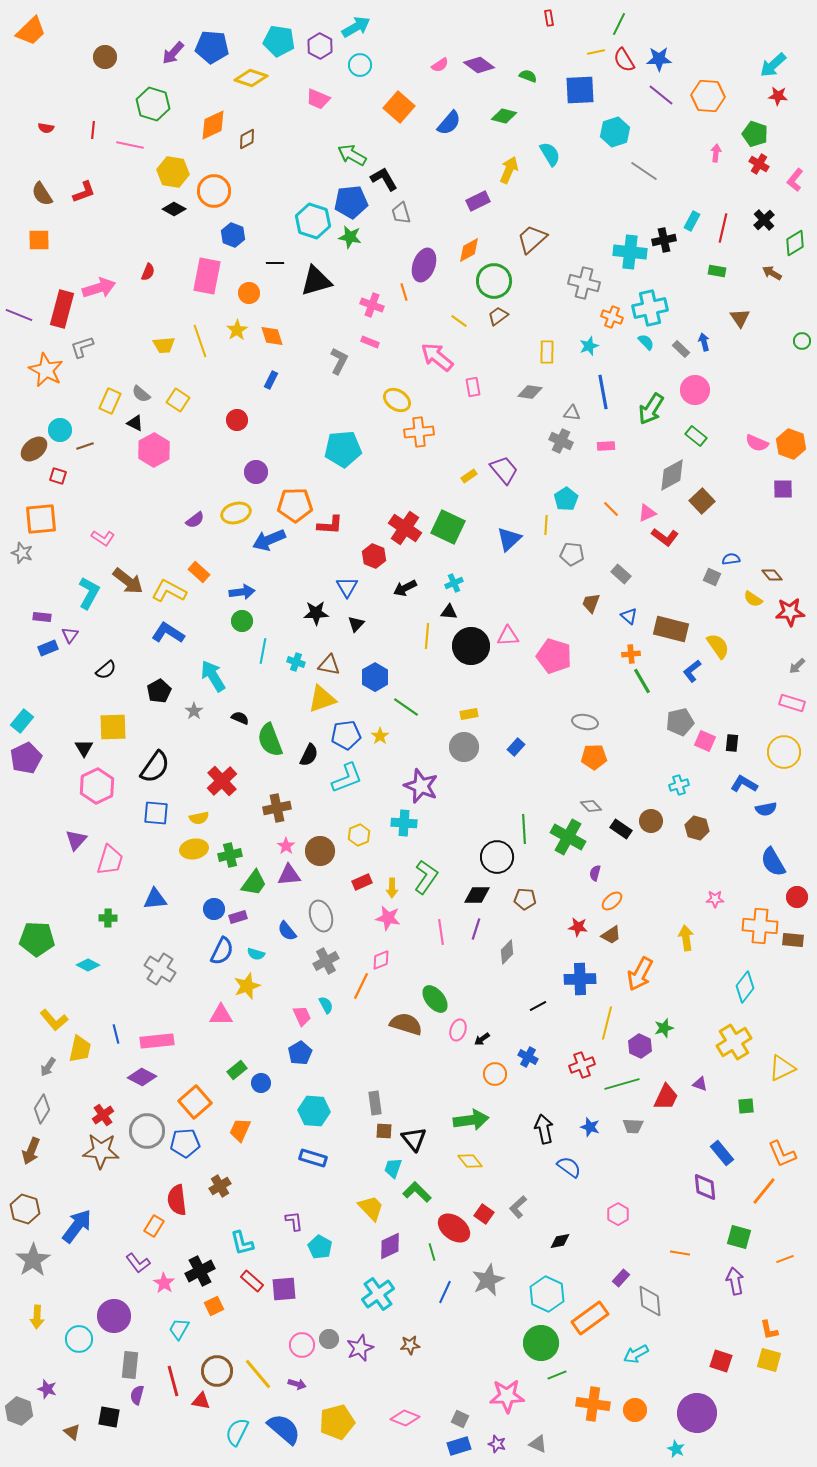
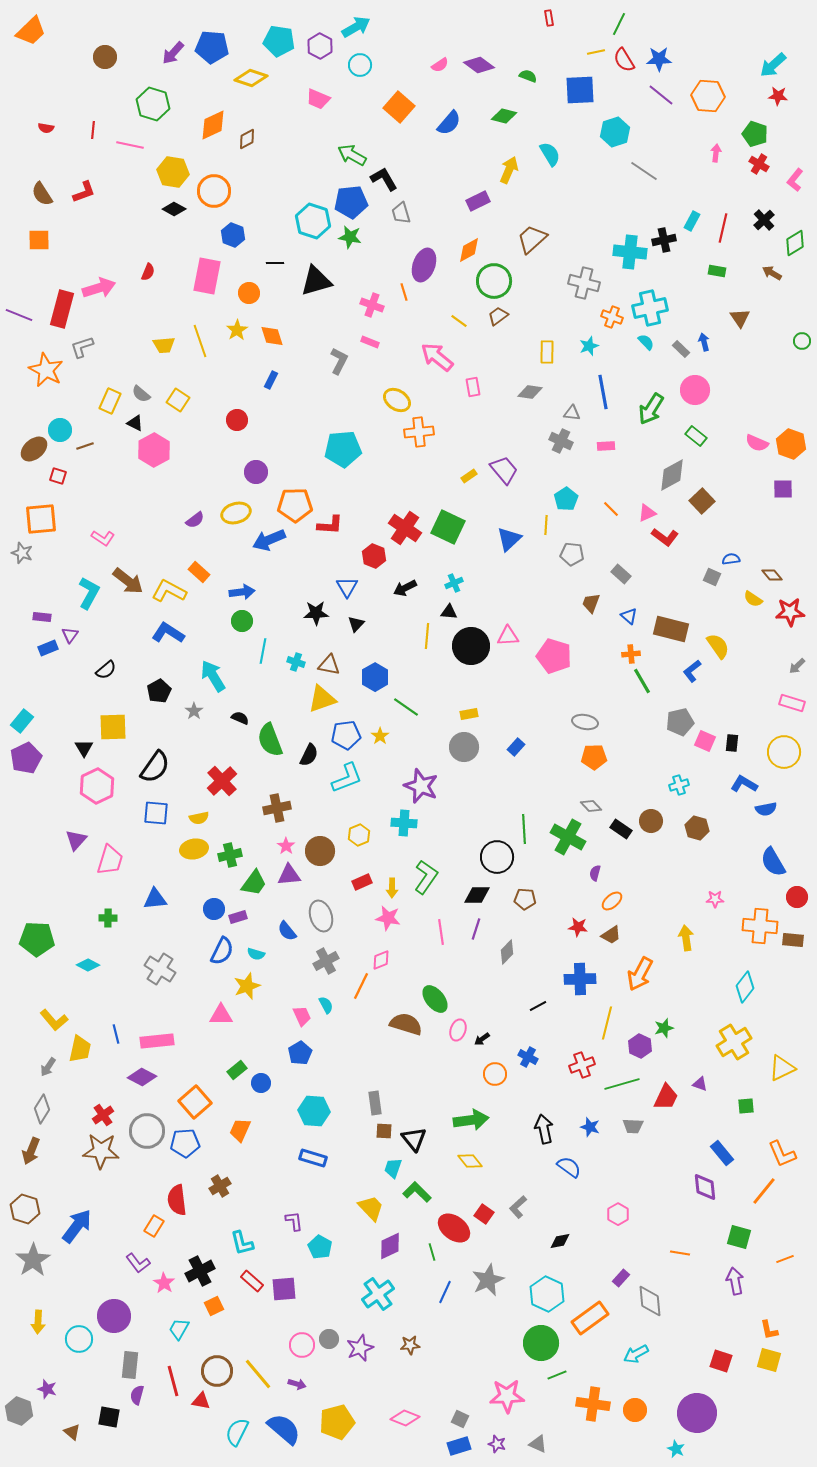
yellow arrow at (37, 1317): moved 1 px right, 5 px down
